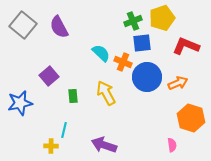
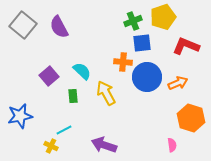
yellow pentagon: moved 1 px right, 1 px up
cyan semicircle: moved 19 px left, 18 px down
orange cross: rotated 18 degrees counterclockwise
blue star: moved 13 px down
cyan line: rotated 49 degrees clockwise
yellow cross: rotated 24 degrees clockwise
